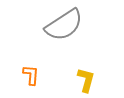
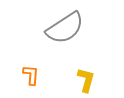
gray semicircle: moved 1 px right, 3 px down
